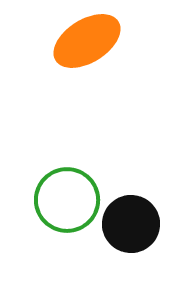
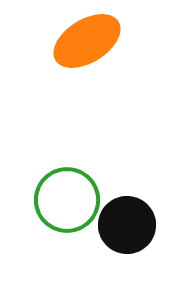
black circle: moved 4 px left, 1 px down
